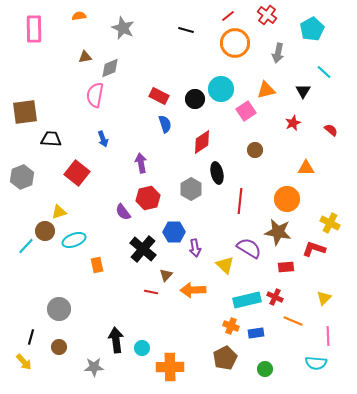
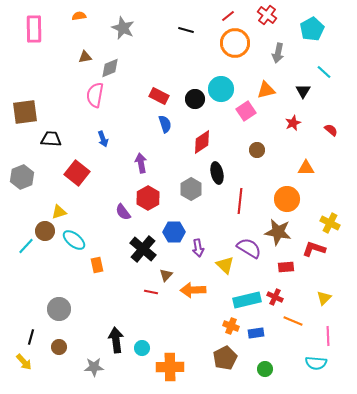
brown circle at (255, 150): moved 2 px right
red hexagon at (148, 198): rotated 15 degrees counterclockwise
cyan ellipse at (74, 240): rotated 60 degrees clockwise
purple arrow at (195, 248): moved 3 px right
